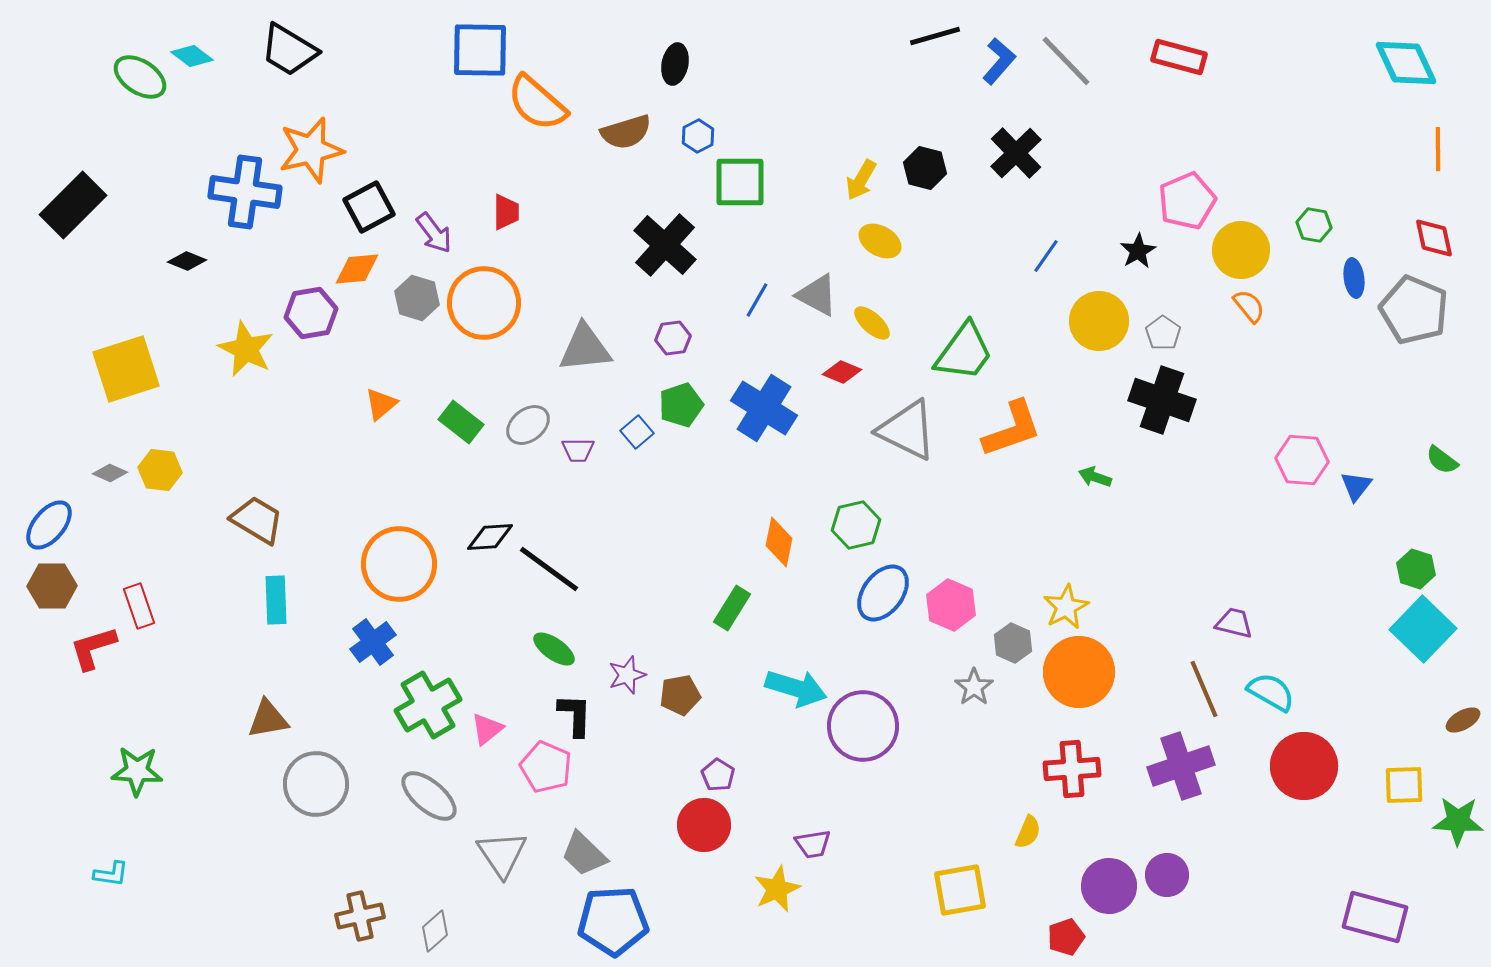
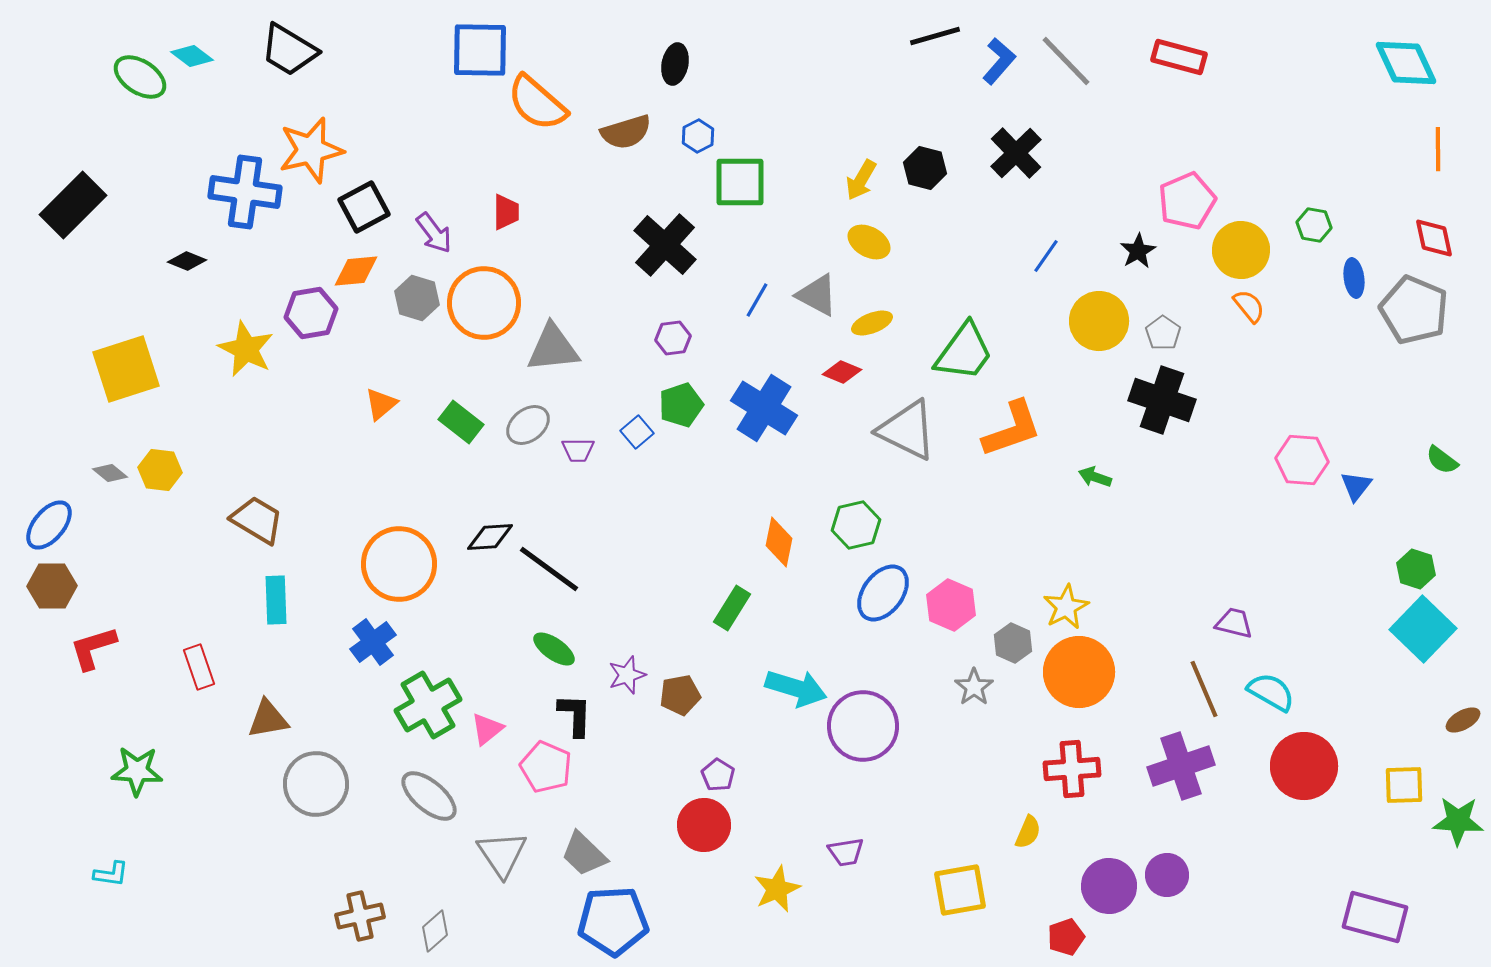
black square at (369, 207): moved 5 px left
yellow ellipse at (880, 241): moved 11 px left, 1 px down
orange diamond at (357, 269): moved 1 px left, 2 px down
yellow ellipse at (872, 323): rotated 63 degrees counterclockwise
gray triangle at (585, 348): moved 32 px left
gray diamond at (110, 473): rotated 16 degrees clockwise
red rectangle at (139, 606): moved 60 px right, 61 px down
purple trapezoid at (813, 844): moved 33 px right, 8 px down
